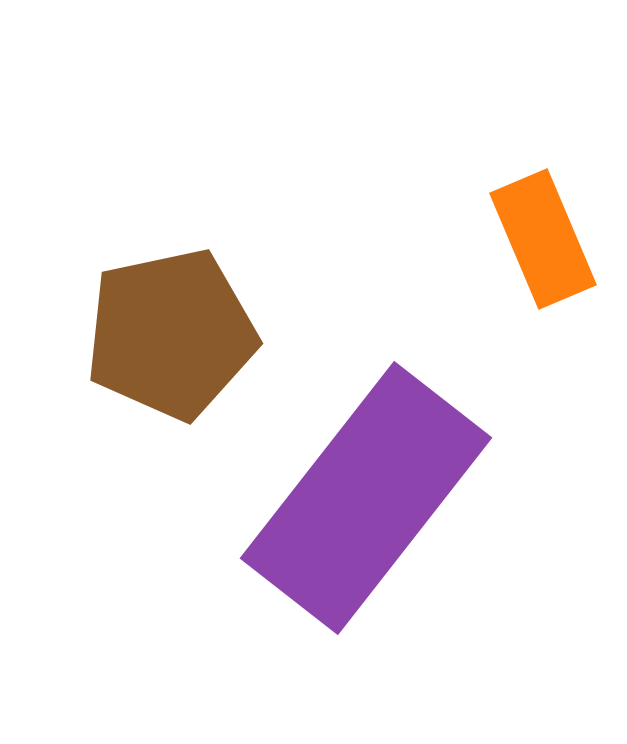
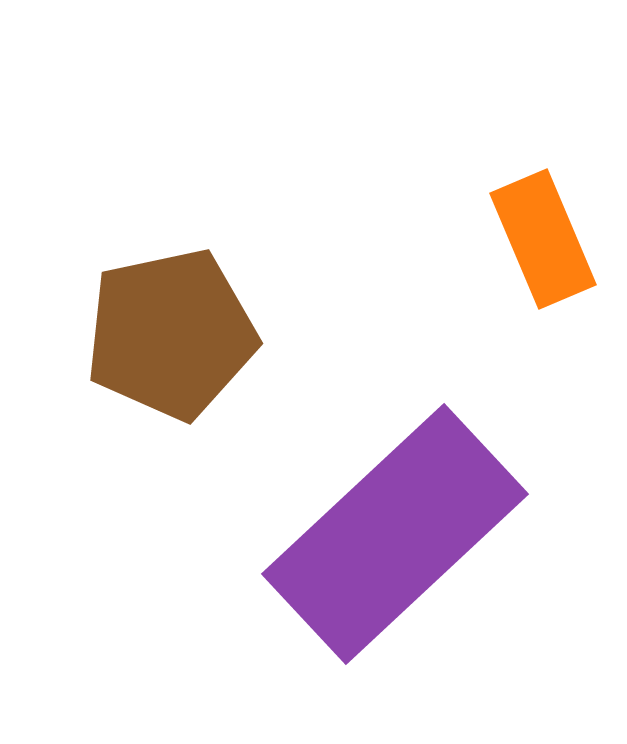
purple rectangle: moved 29 px right, 36 px down; rotated 9 degrees clockwise
